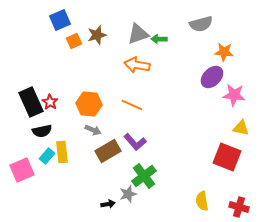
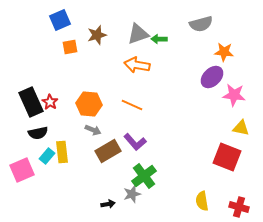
orange square: moved 4 px left, 6 px down; rotated 14 degrees clockwise
black semicircle: moved 4 px left, 2 px down
gray star: moved 4 px right
